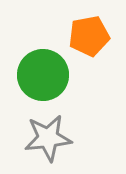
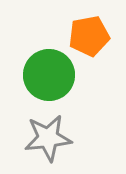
green circle: moved 6 px right
